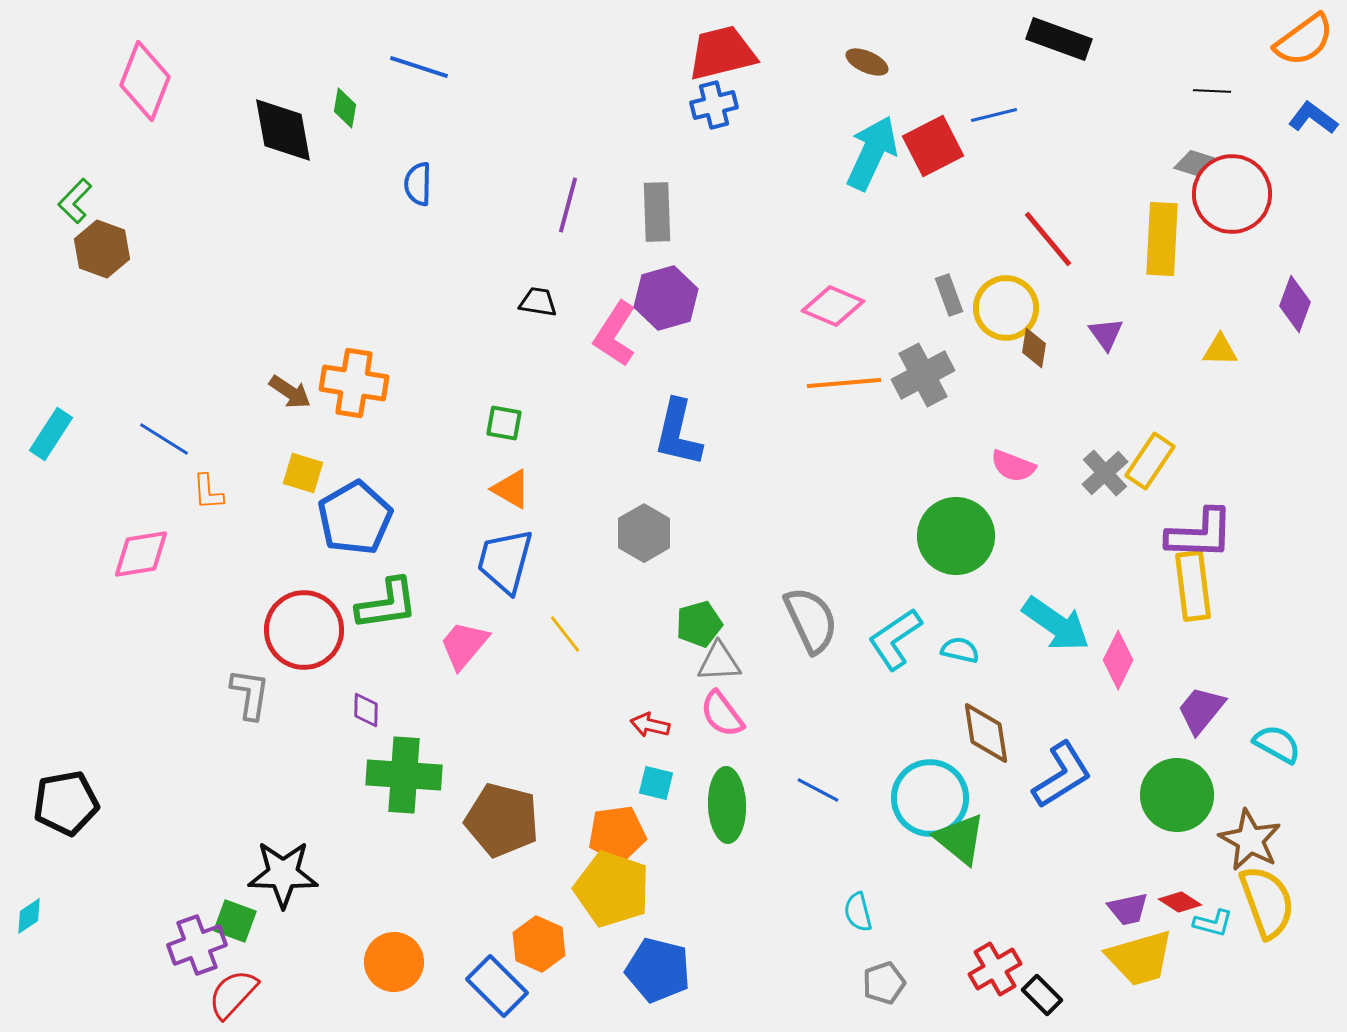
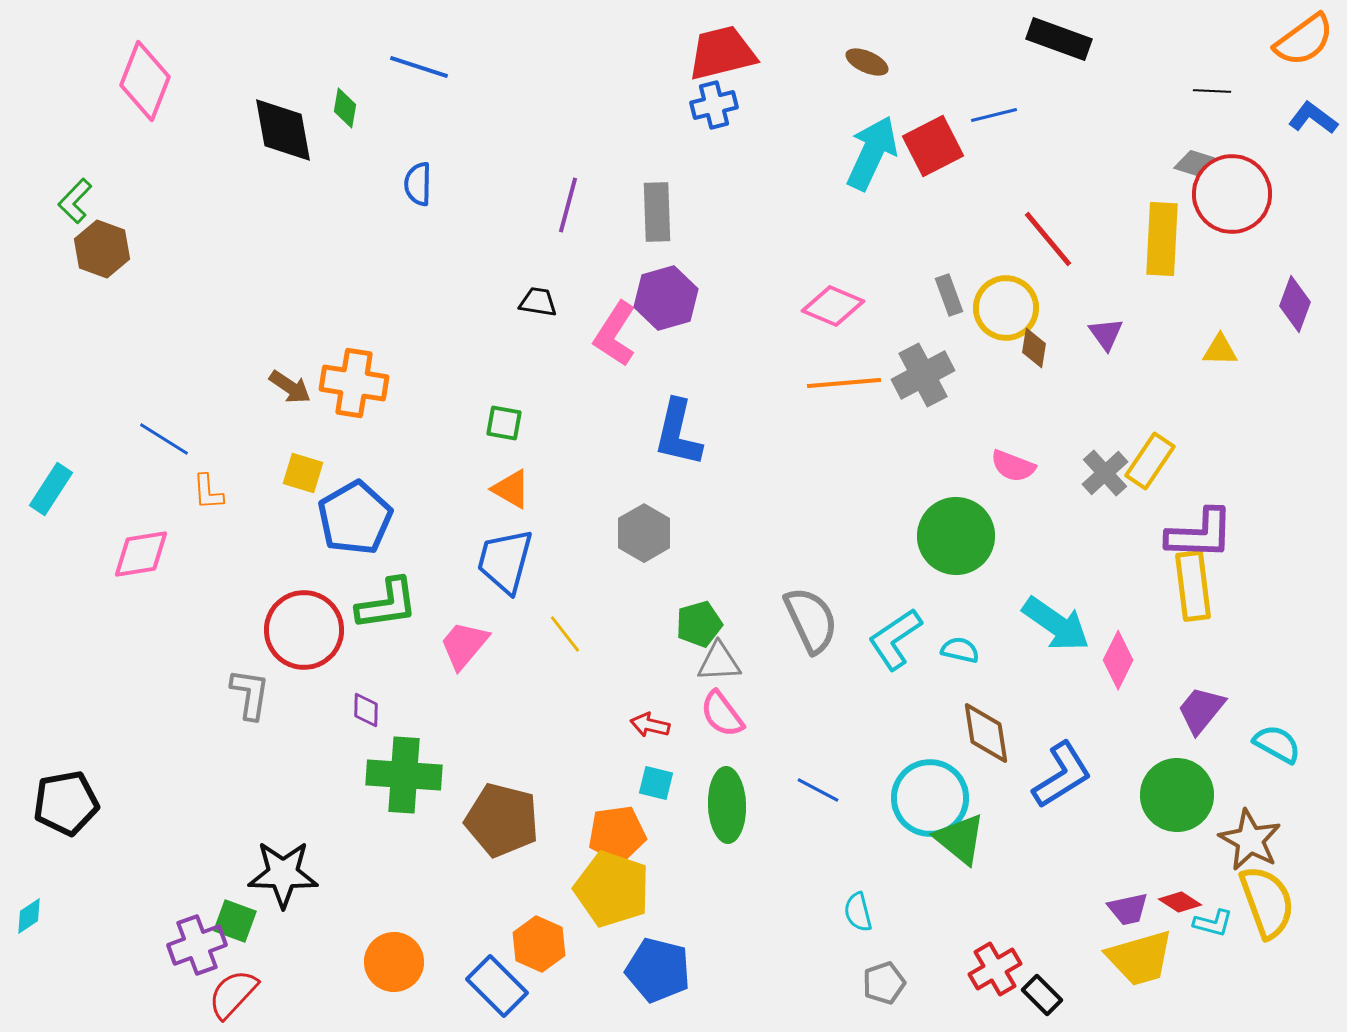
brown arrow at (290, 392): moved 5 px up
cyan rectangle at (51, 434): moved 55 px down
